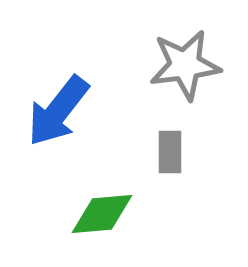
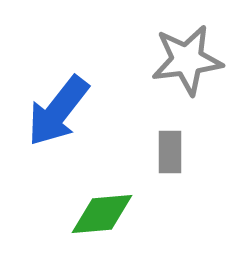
gray star: moved 2 px right, 5 px up
